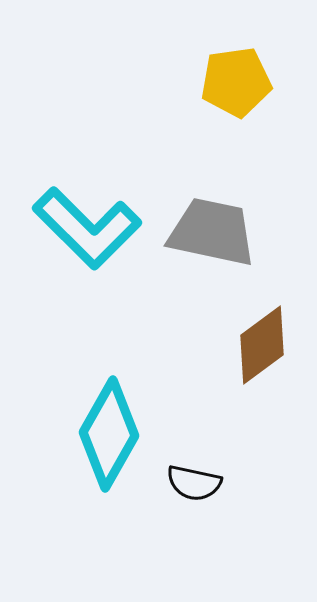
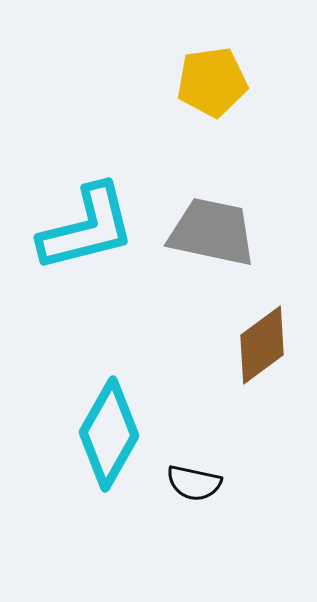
yellow pentagon: moved 24 px left
cyan L-shape: rotated 59 degrees counterclockwise
